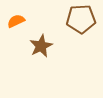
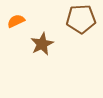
brown star: moved 1 px right, 2 px up
